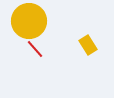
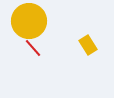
red line: moved 2 px left, 1 px up
